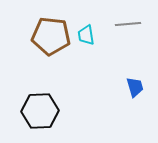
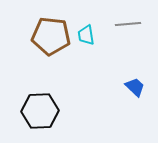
blue trapezoid: rotated 30 degrees counterclockwise
